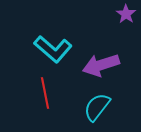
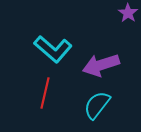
purple star: moved 2 px right, 1 px up
red line: rotated 24 degrees clockwise
cyan semicircle: moved 2 px up
